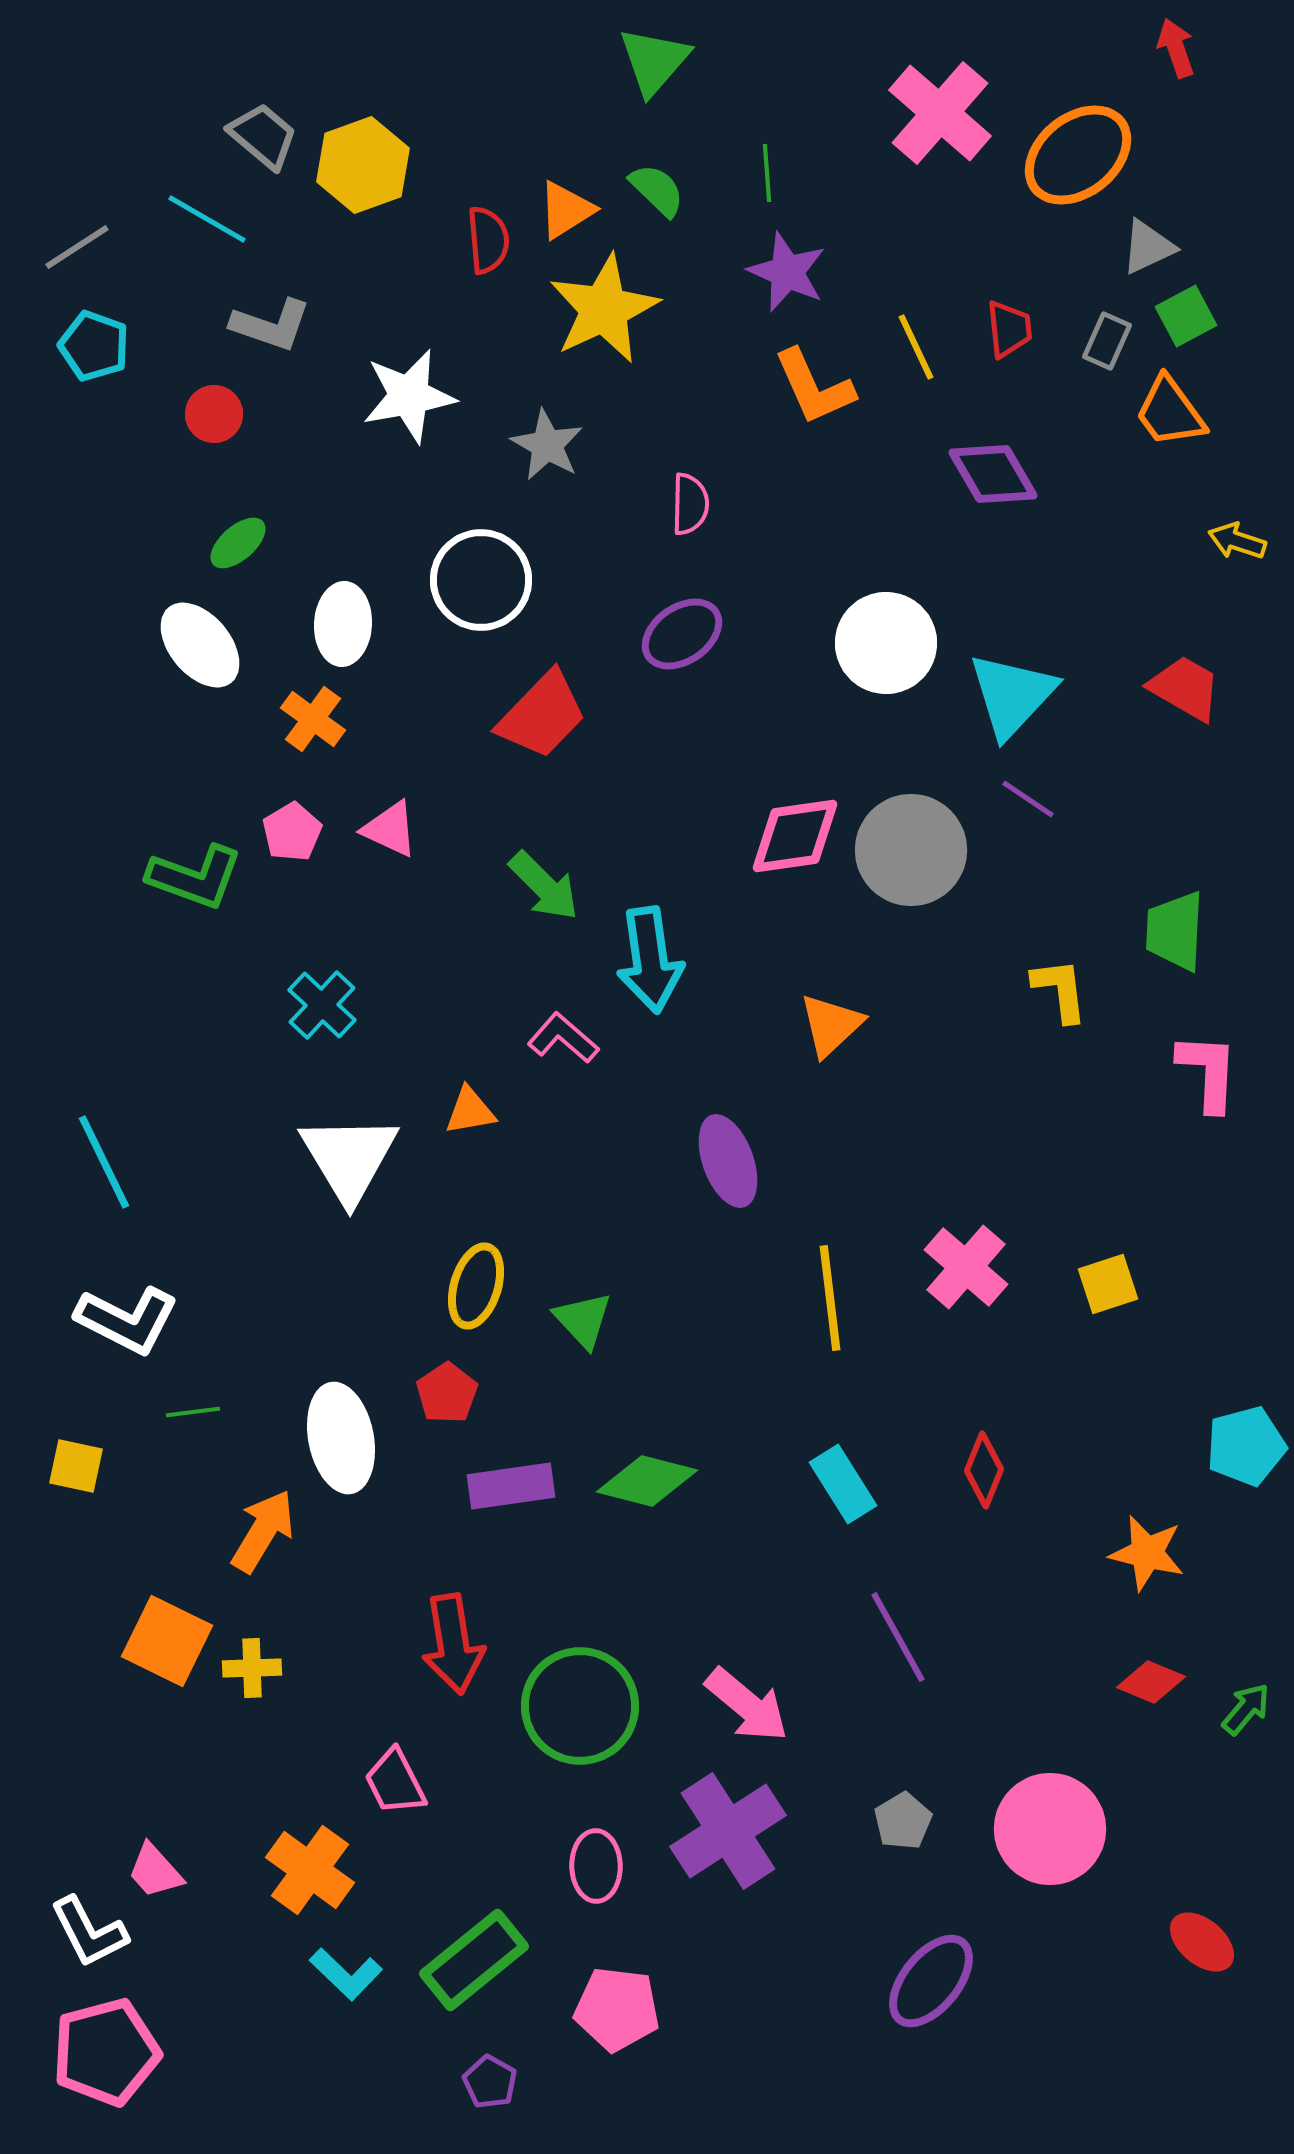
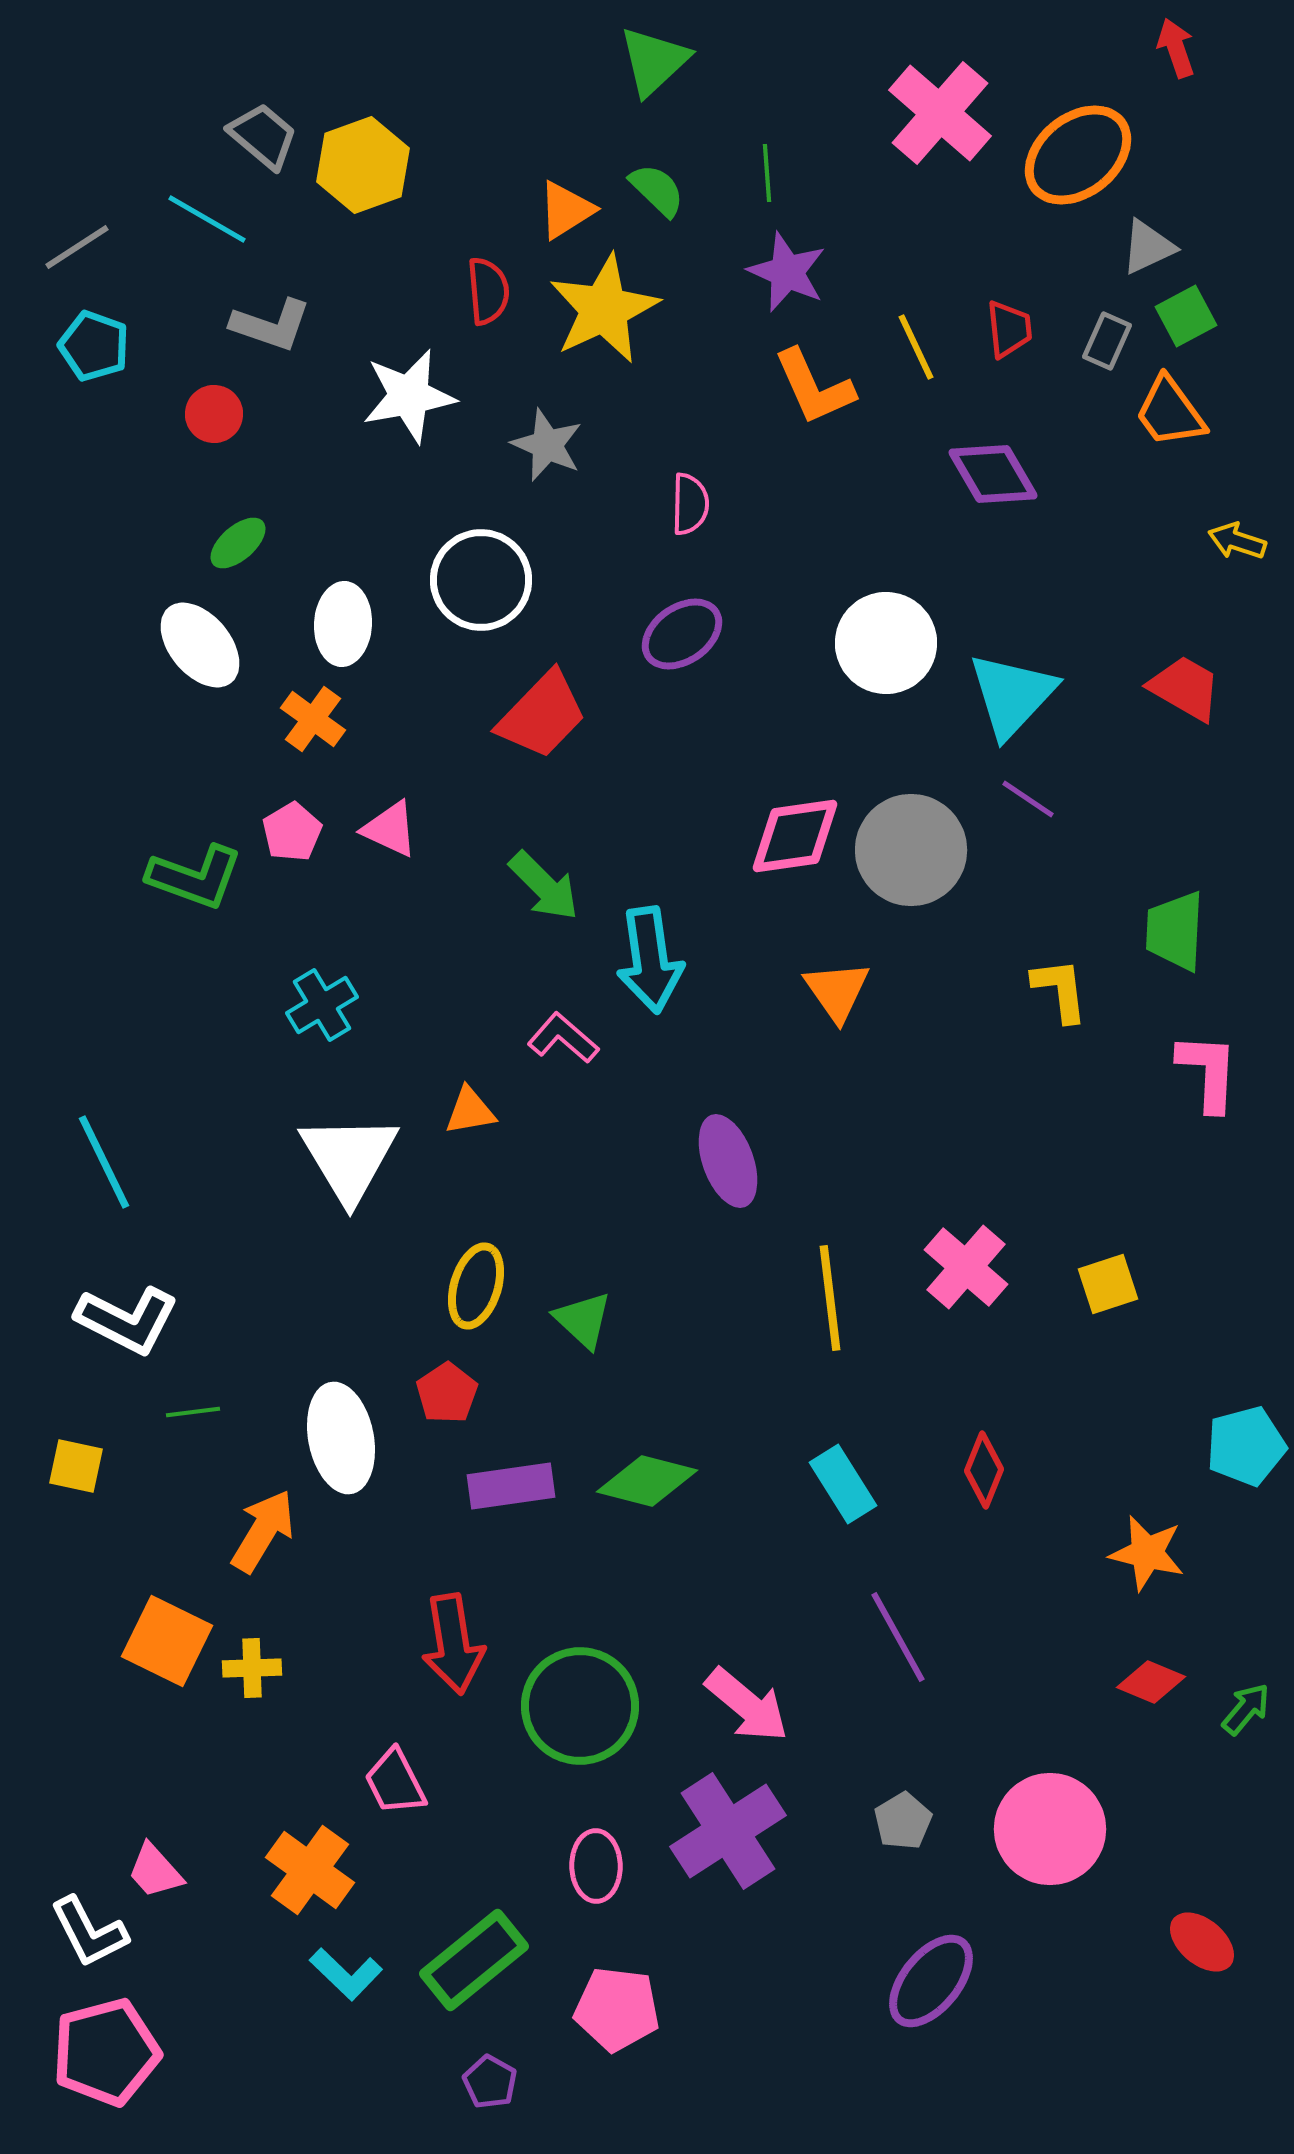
green triangle at (654, 61): rotated 6 degrees clockwise
red semicircle at (488, 240): moved 51 px down
gray star at (547, 445): rotated 6 degrees counterclockwise
cyan cross at (322, 1005): rotated 16 degrees clockwise
orange triangle at (831, 1025): moved 6 px right, 34 px up; rotated 22 degrees counterclockwise
green triangle at (583, 1320): rotated 4 degrees counterclockwise
